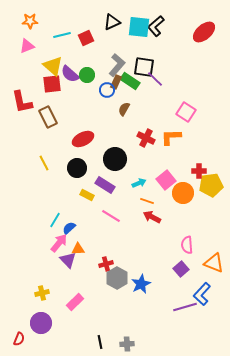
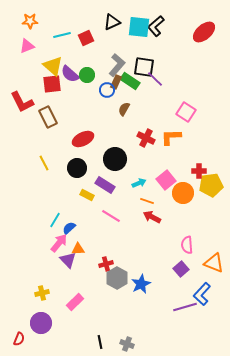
red L-shape at (22, 102): rotated 15 degrees counterclockwise
gray cross at (127, 344): rotated 24 degrees clockwise
